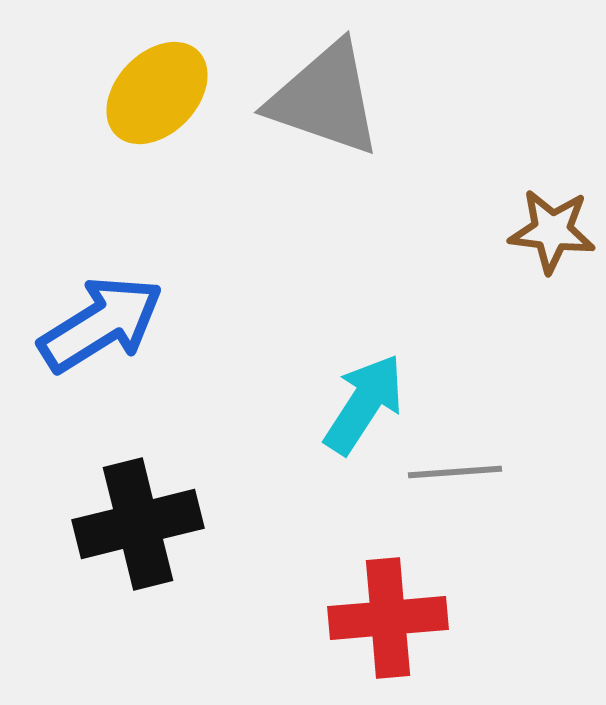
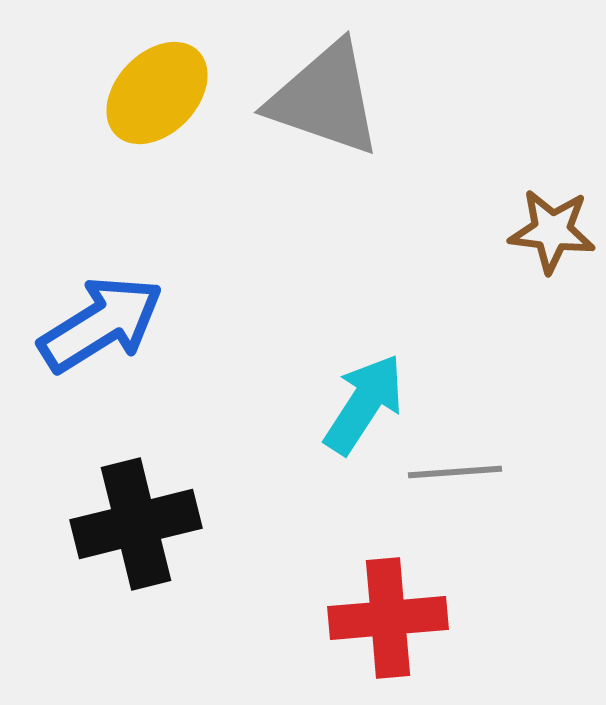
black cross: moved 2 px left
